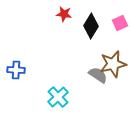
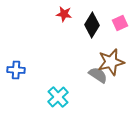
black diamond: moved 1 px right, 1 px up
brown star: moved 2 px left, 2 px up
